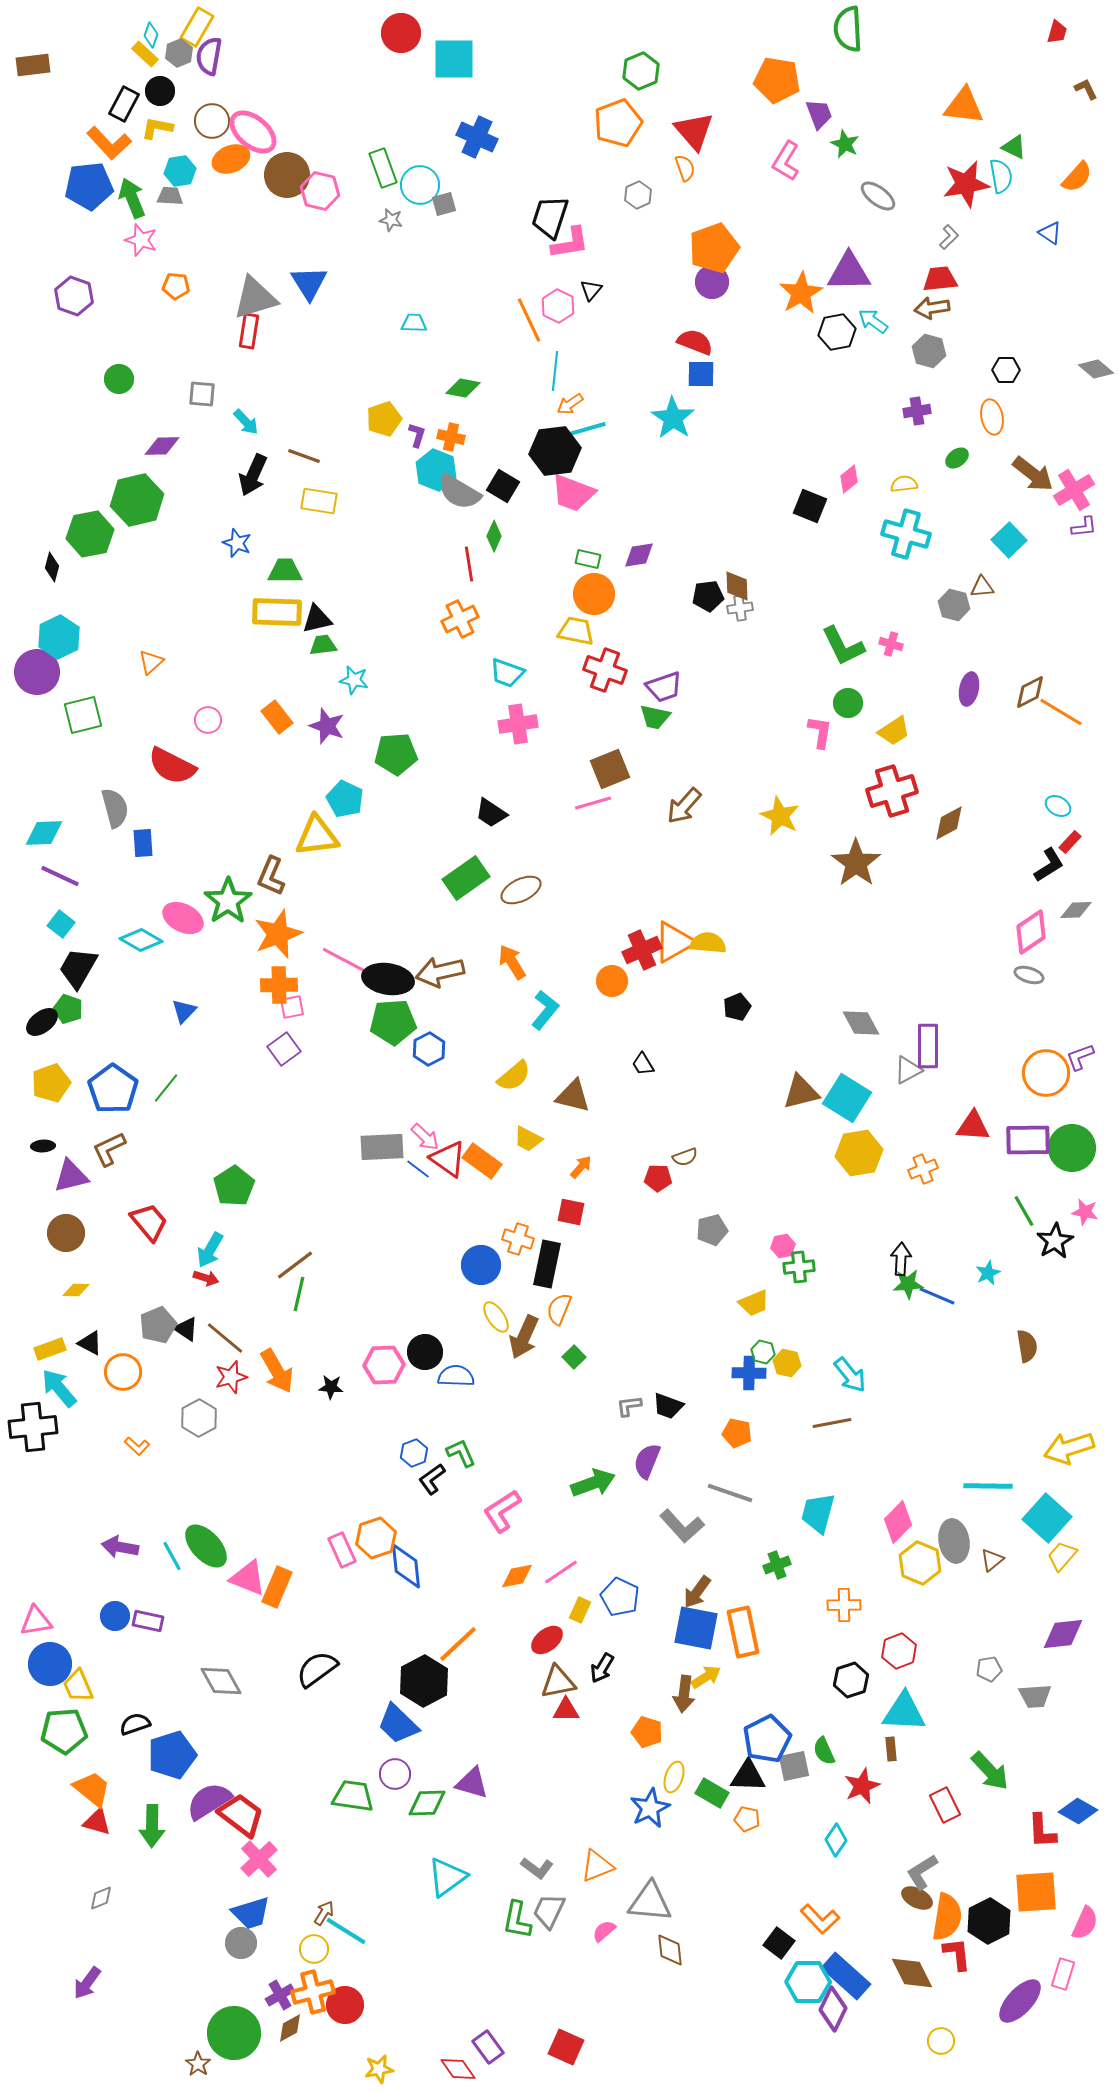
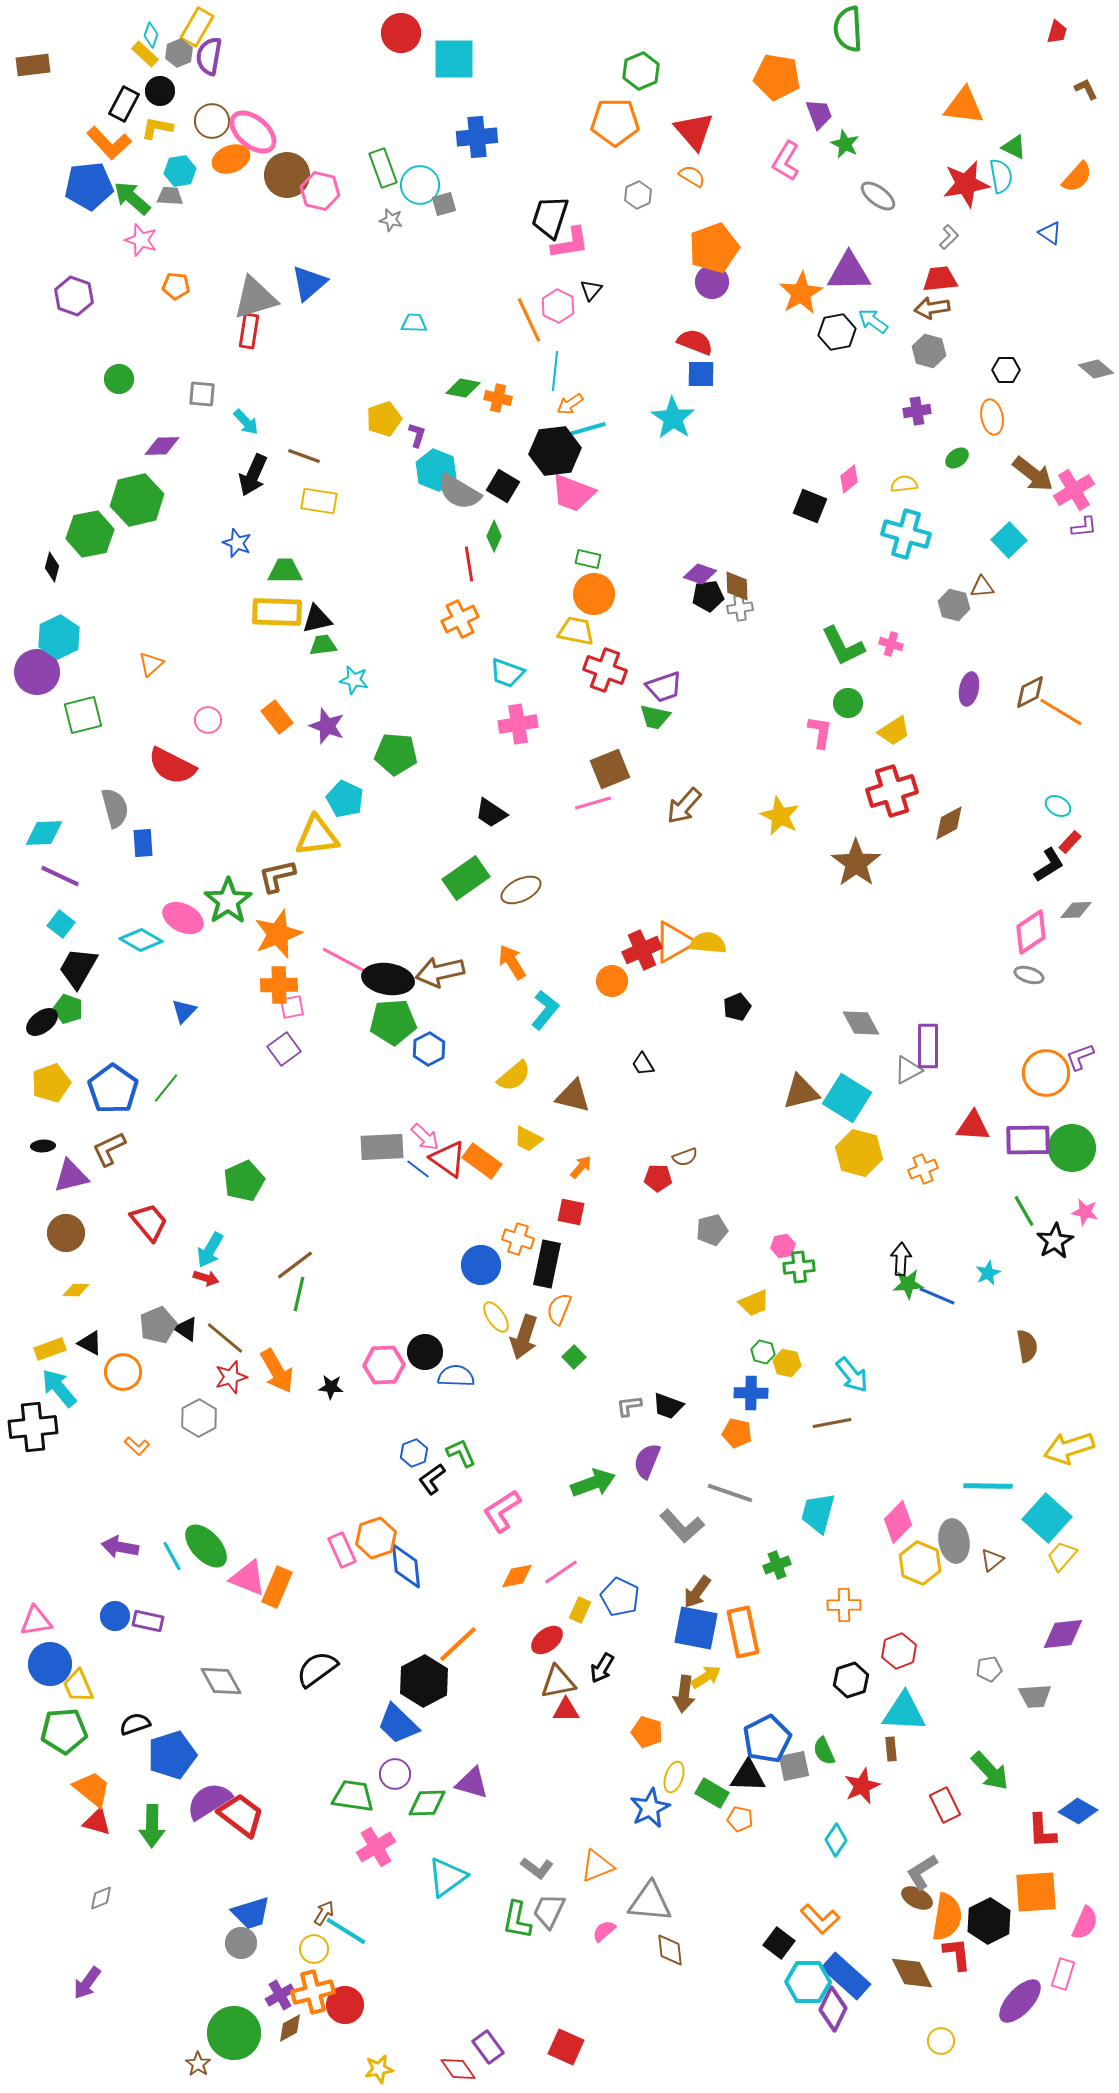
orange pentagon at (777, 80): moved 3 px up
orange pentagon at (618, 123): moved 3 px left, 1 px up; rotated 21 degrees clockwise
blue cross at (477, 137): rotated 30 degrees counterclockwise
orange semicircle at (685, 168): moved 7 px right, 8 px down; rotated 40 degrees counterclockwise
green arrow at (132, 198): rotated 27 degrees counterclockwise
blue triangle at (309, 283): rotated 21 degrees clockwise
orange cross at (451, 437): moved 47 px right, 39 px up
purple diamond at (639, 555): moved 61 px right, 19 px down; rotated 28 degrees clockwise
orange triangle at (151, 662): moved 2 px down
green pentagon at (396, 754): rotated 9 degrees clockwise
brown L-shape at (271, 876): moved 6 px right; rotated 54 degrees clockwise
yellow hexagon at (859, 1153): rotated 24 degrees clockwise
green pentagon at (234, 1186): moved 10 px right, 5 px up; rotated 9 degrees clockwise
brown arrow at (524, 1337): rotated 6 degrees counterclockwise
blue cross at (749, 1373): moved 2 px right, 20 px down
cyan arrow at (850, 1375): moved 2 px right
orange pentagon at (747, 1819): moved 7 px left
pink cross at (259, 1859): moved 117 px right, 12 px up; rotated 12 degrees clockwise
